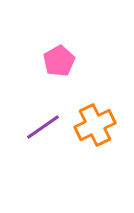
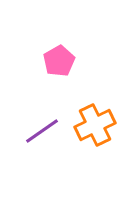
purple line: moved 1 px left, 4 px down
